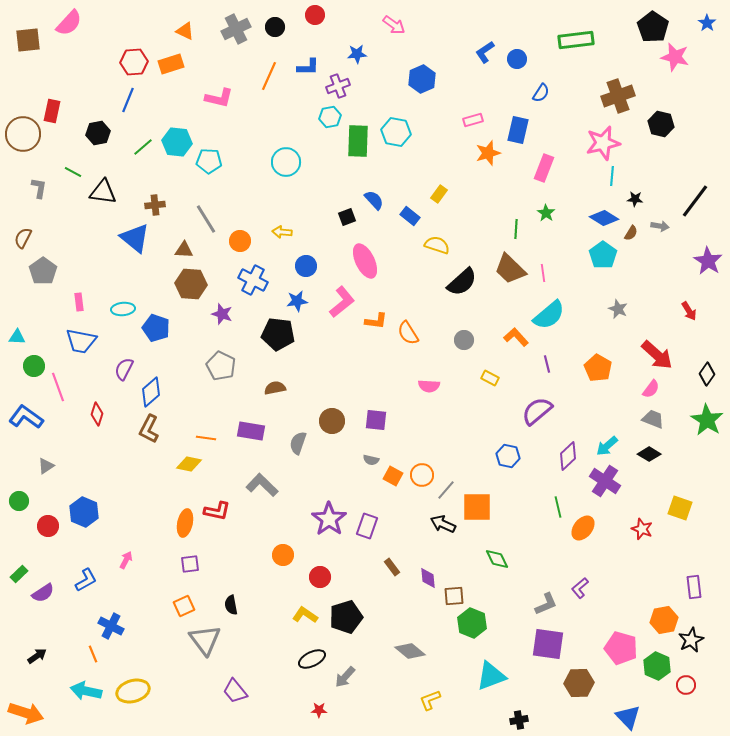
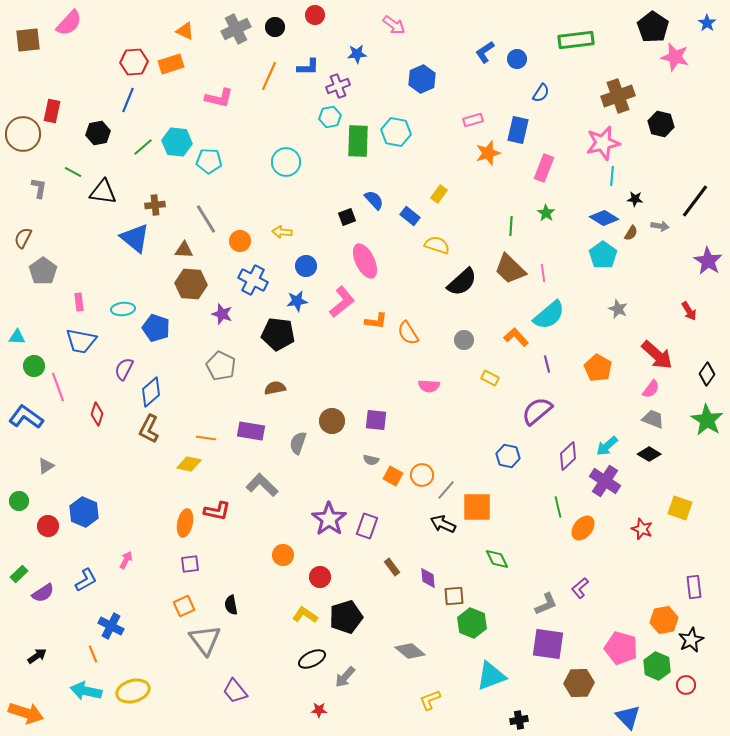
green line at (516, 229): moved 5 px left, 3 px up
